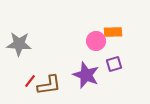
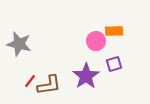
orange rectangle: moved 1 px right, 1 px up
gray star: rotated 10 degrees clockwise
purple star: moved 1 px down; rotated 16 degrees clockwise
